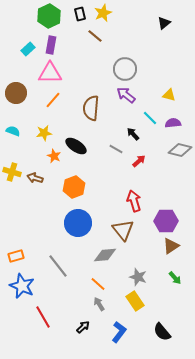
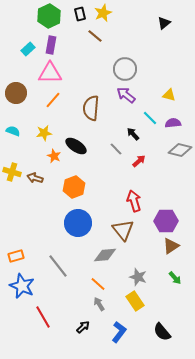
gray line at (116, 149): rotated 16 degrees clockwise
